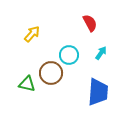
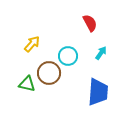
yellow arrow: moved 10 px down
cyan circle: moved 1 px left, 1 px down
brown circle: moved 2 px left
